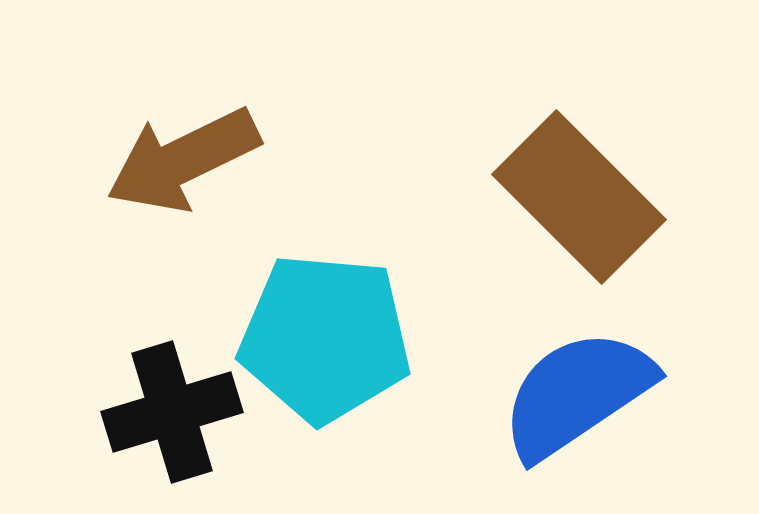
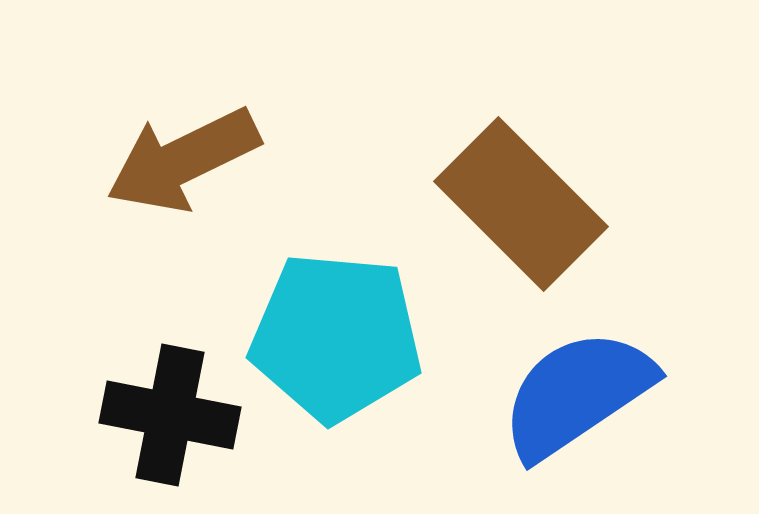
brown rectangle: moved 58 px left, 7 px down
cyan pentagon: moved 11 px right, 1 px up
black cross: moved 2 px left, 3 px down; rotated 28 degrees clockwise
